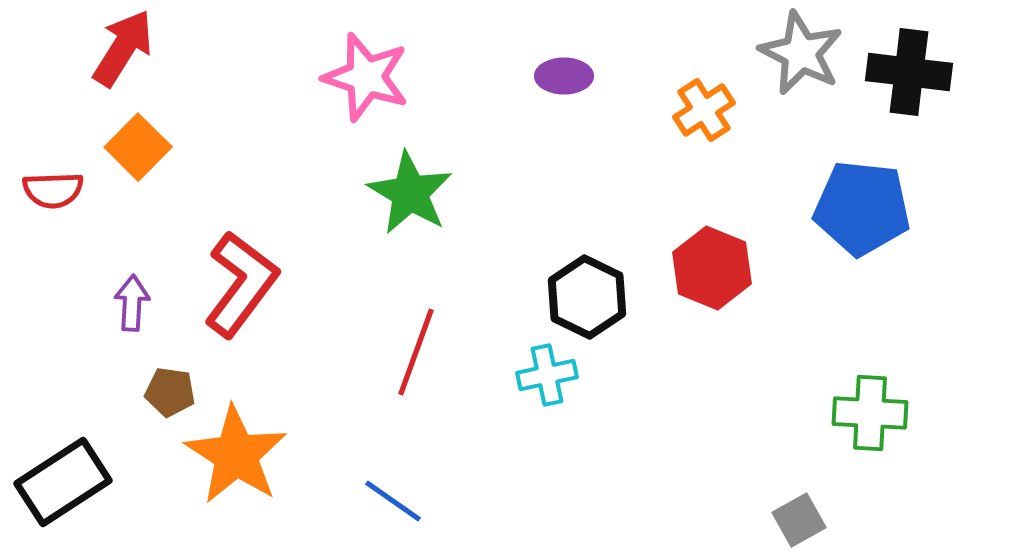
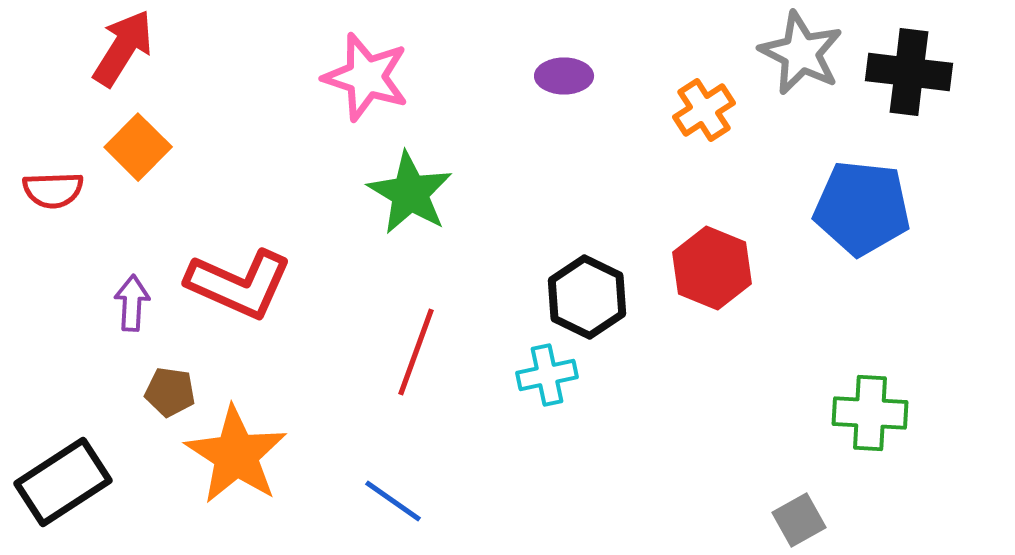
red L-shape: moved 2 px left; rotated 77 degrees clockwise
